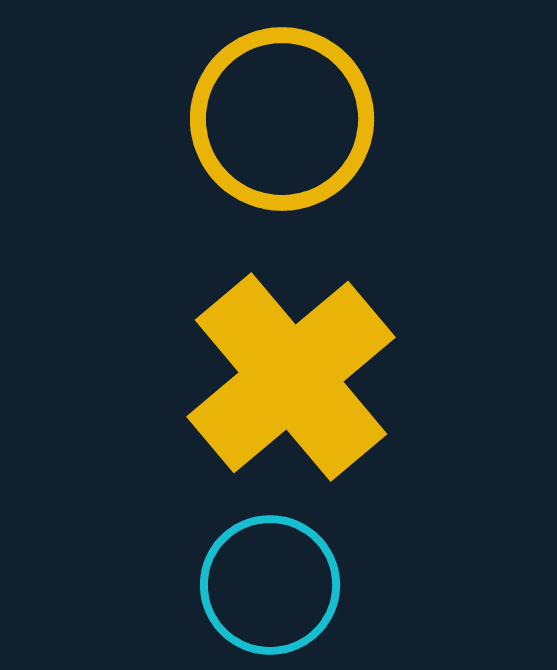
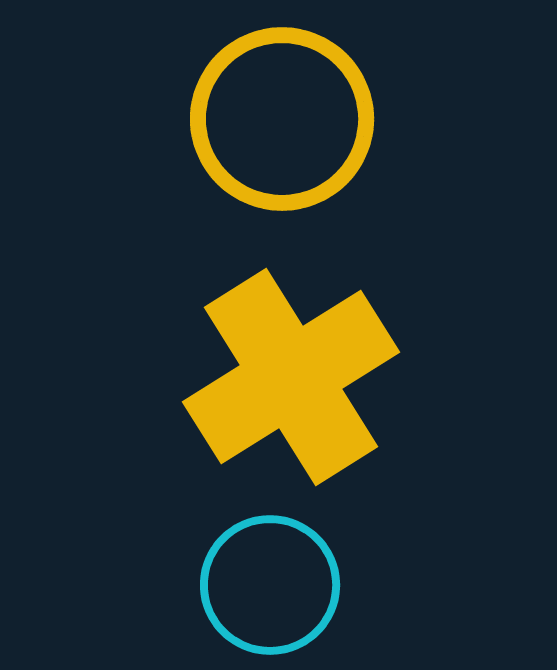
yellow cross: rotated 8 degrees clockwise
